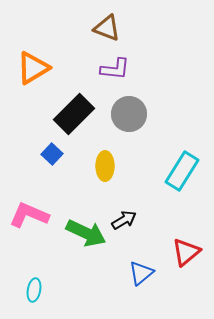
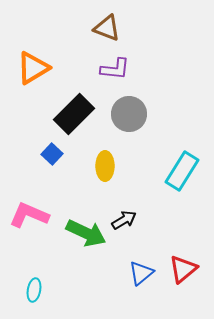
red triangle: moved 3 px left, 17 px down
